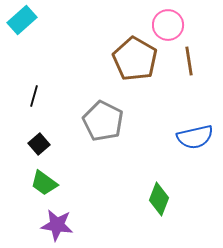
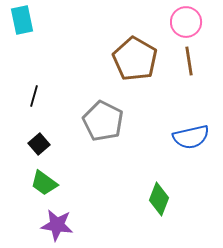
cyan rectangle: rotated 60 degrees counterclockwise
pink circle: moved 18 px right, 3 px up
blue semicircle: moved 4 px left
